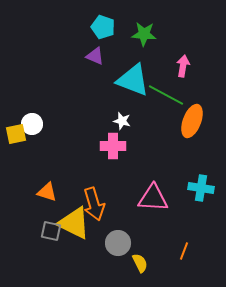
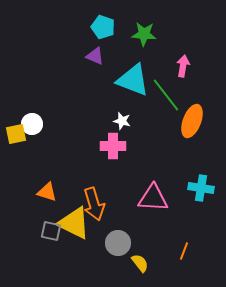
green line: rotated 24 degrees clockwise
yellow semicircle: rotated 12 degrees counterclockwise
